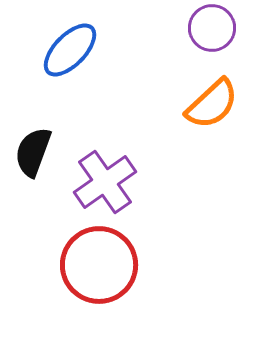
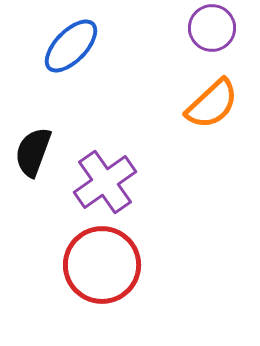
blue ellipse: moved 1 px right, 4 px up
red circle: moved 3 px right
